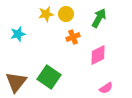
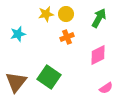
orange cross: moved 6 px left
